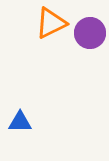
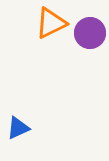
blue triangle: moved 2 px left, 6 px down; rotated 25 degrees counterclockwise
